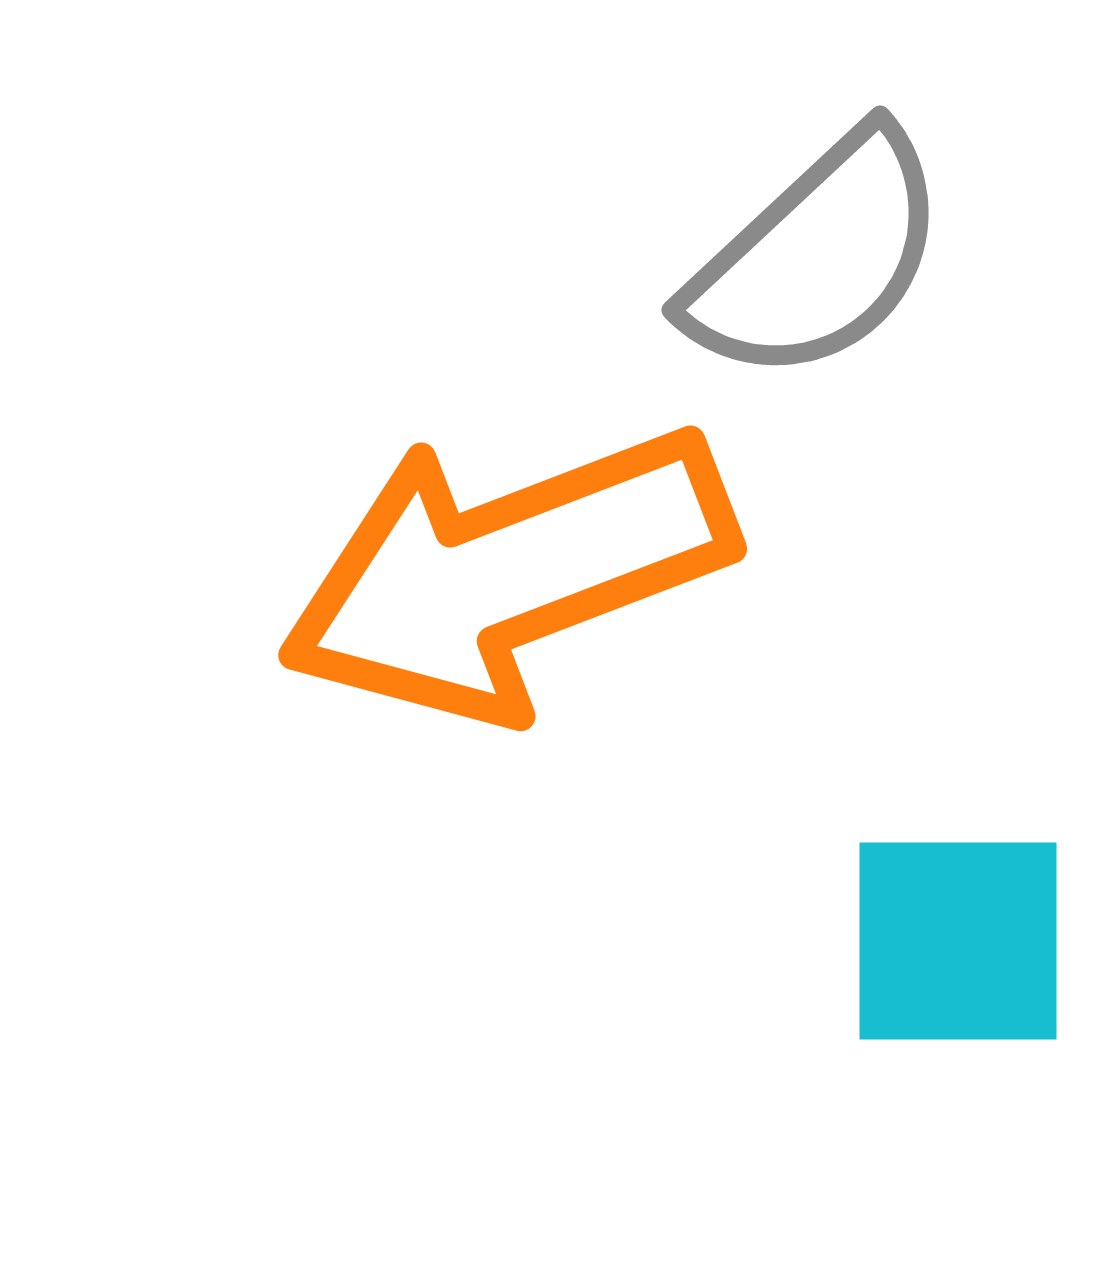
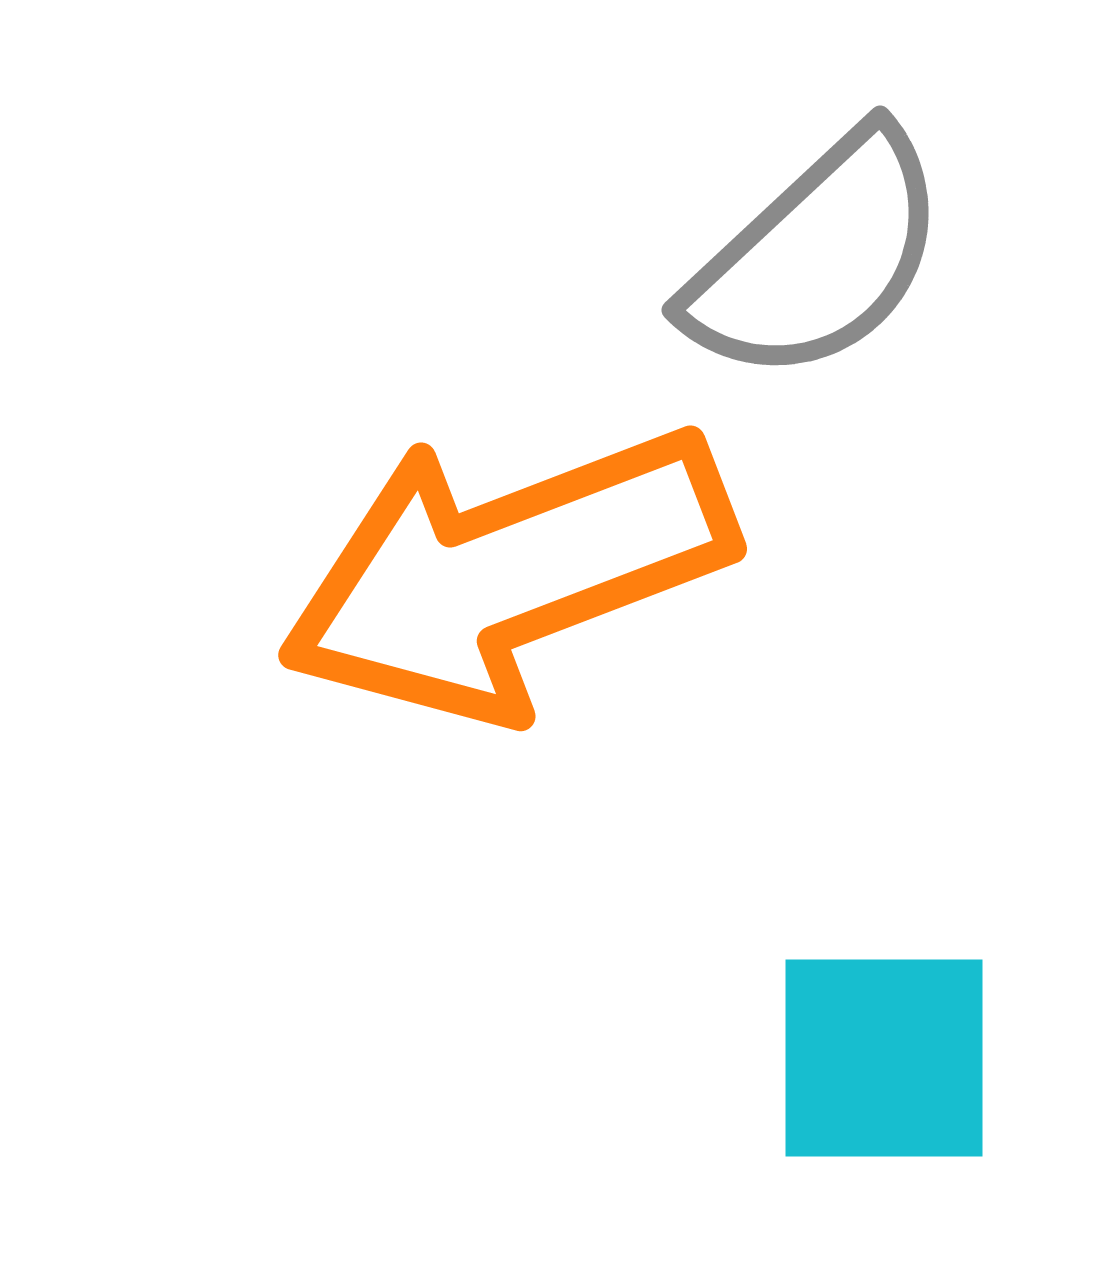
cyan square: moved 74 px left, 117 px down
